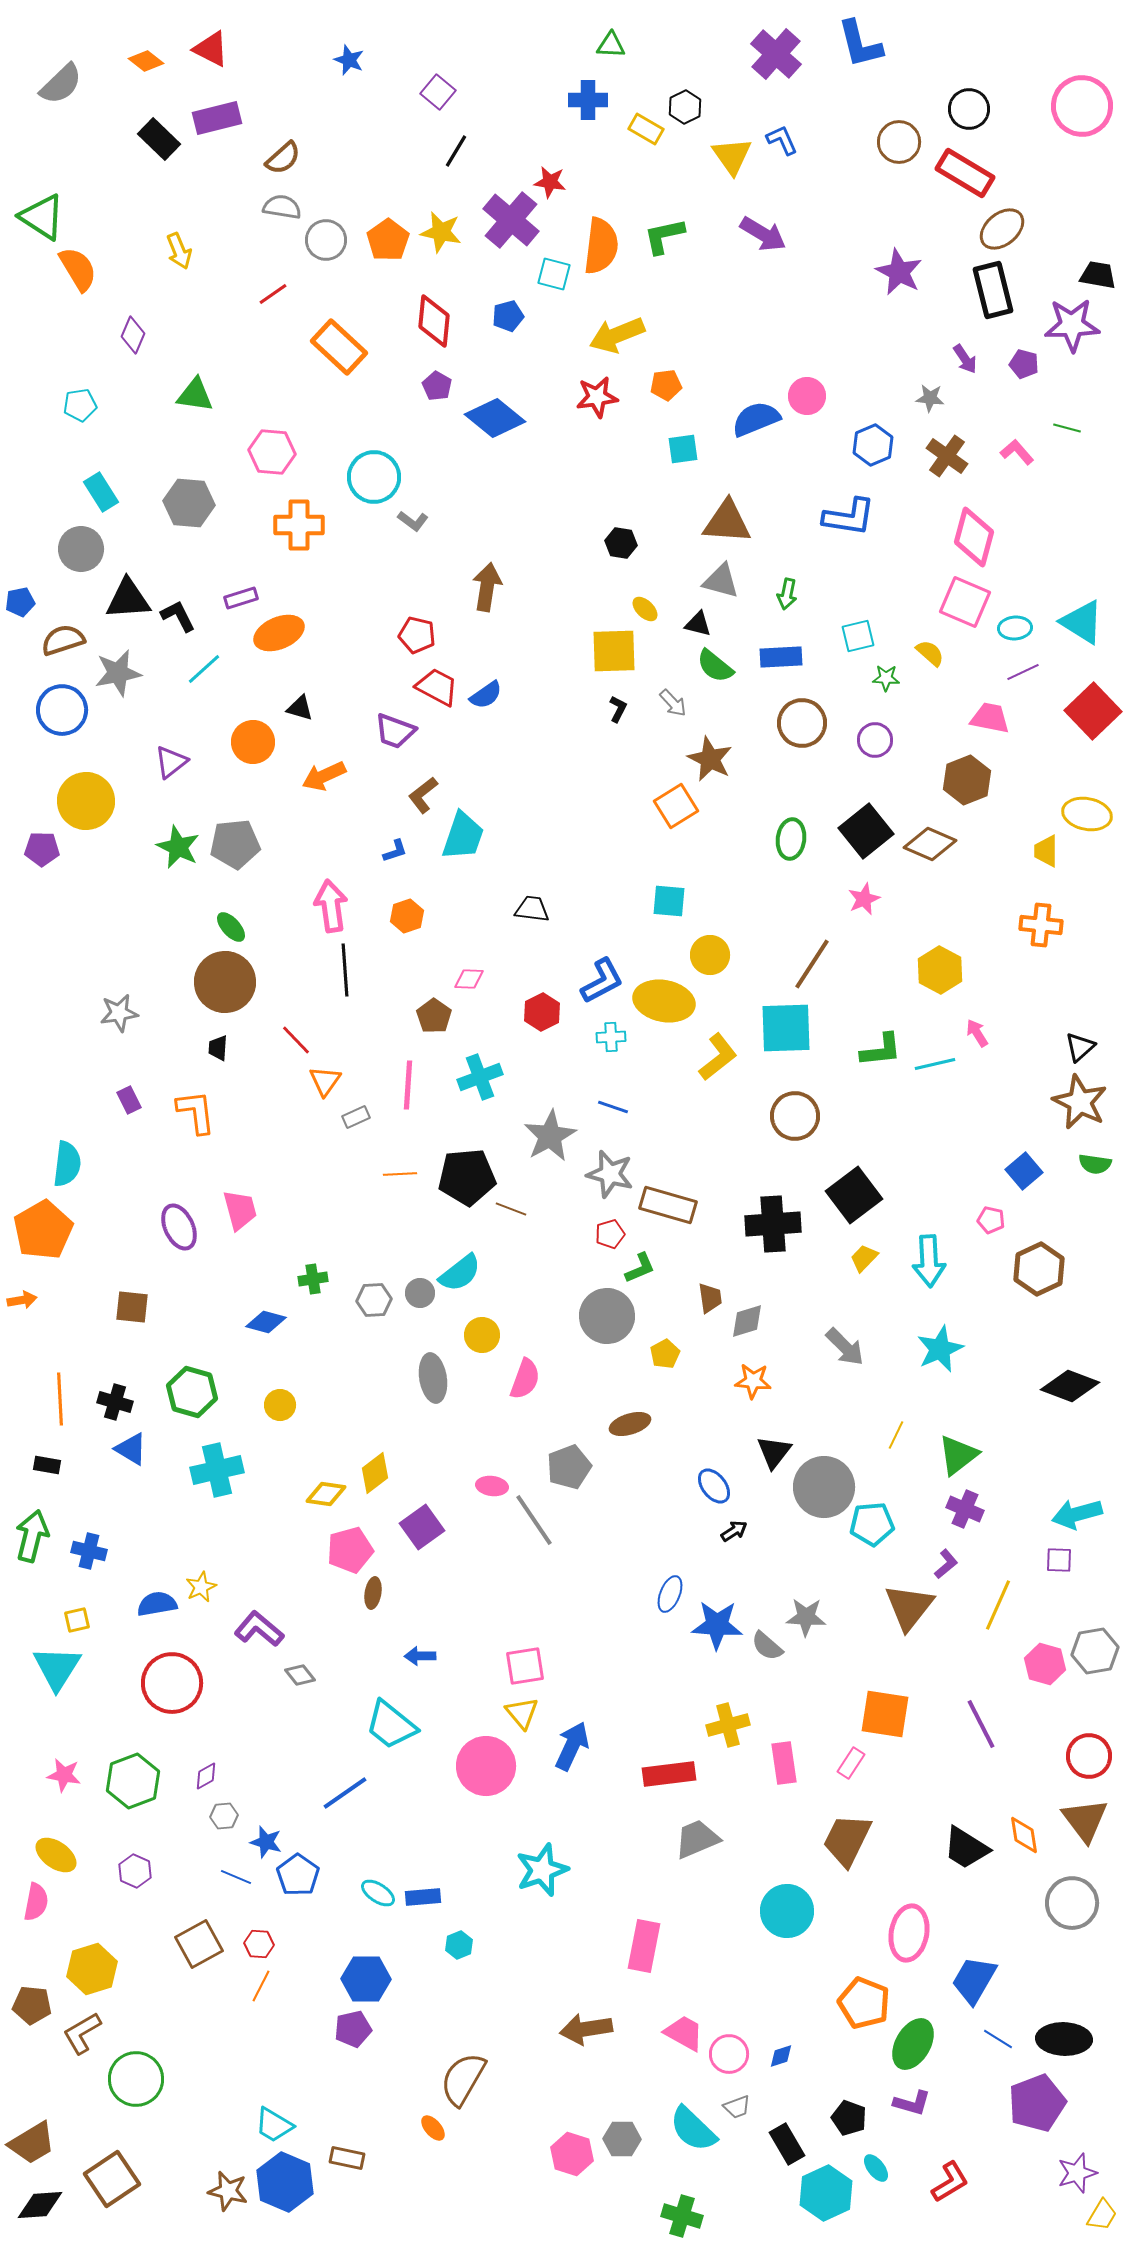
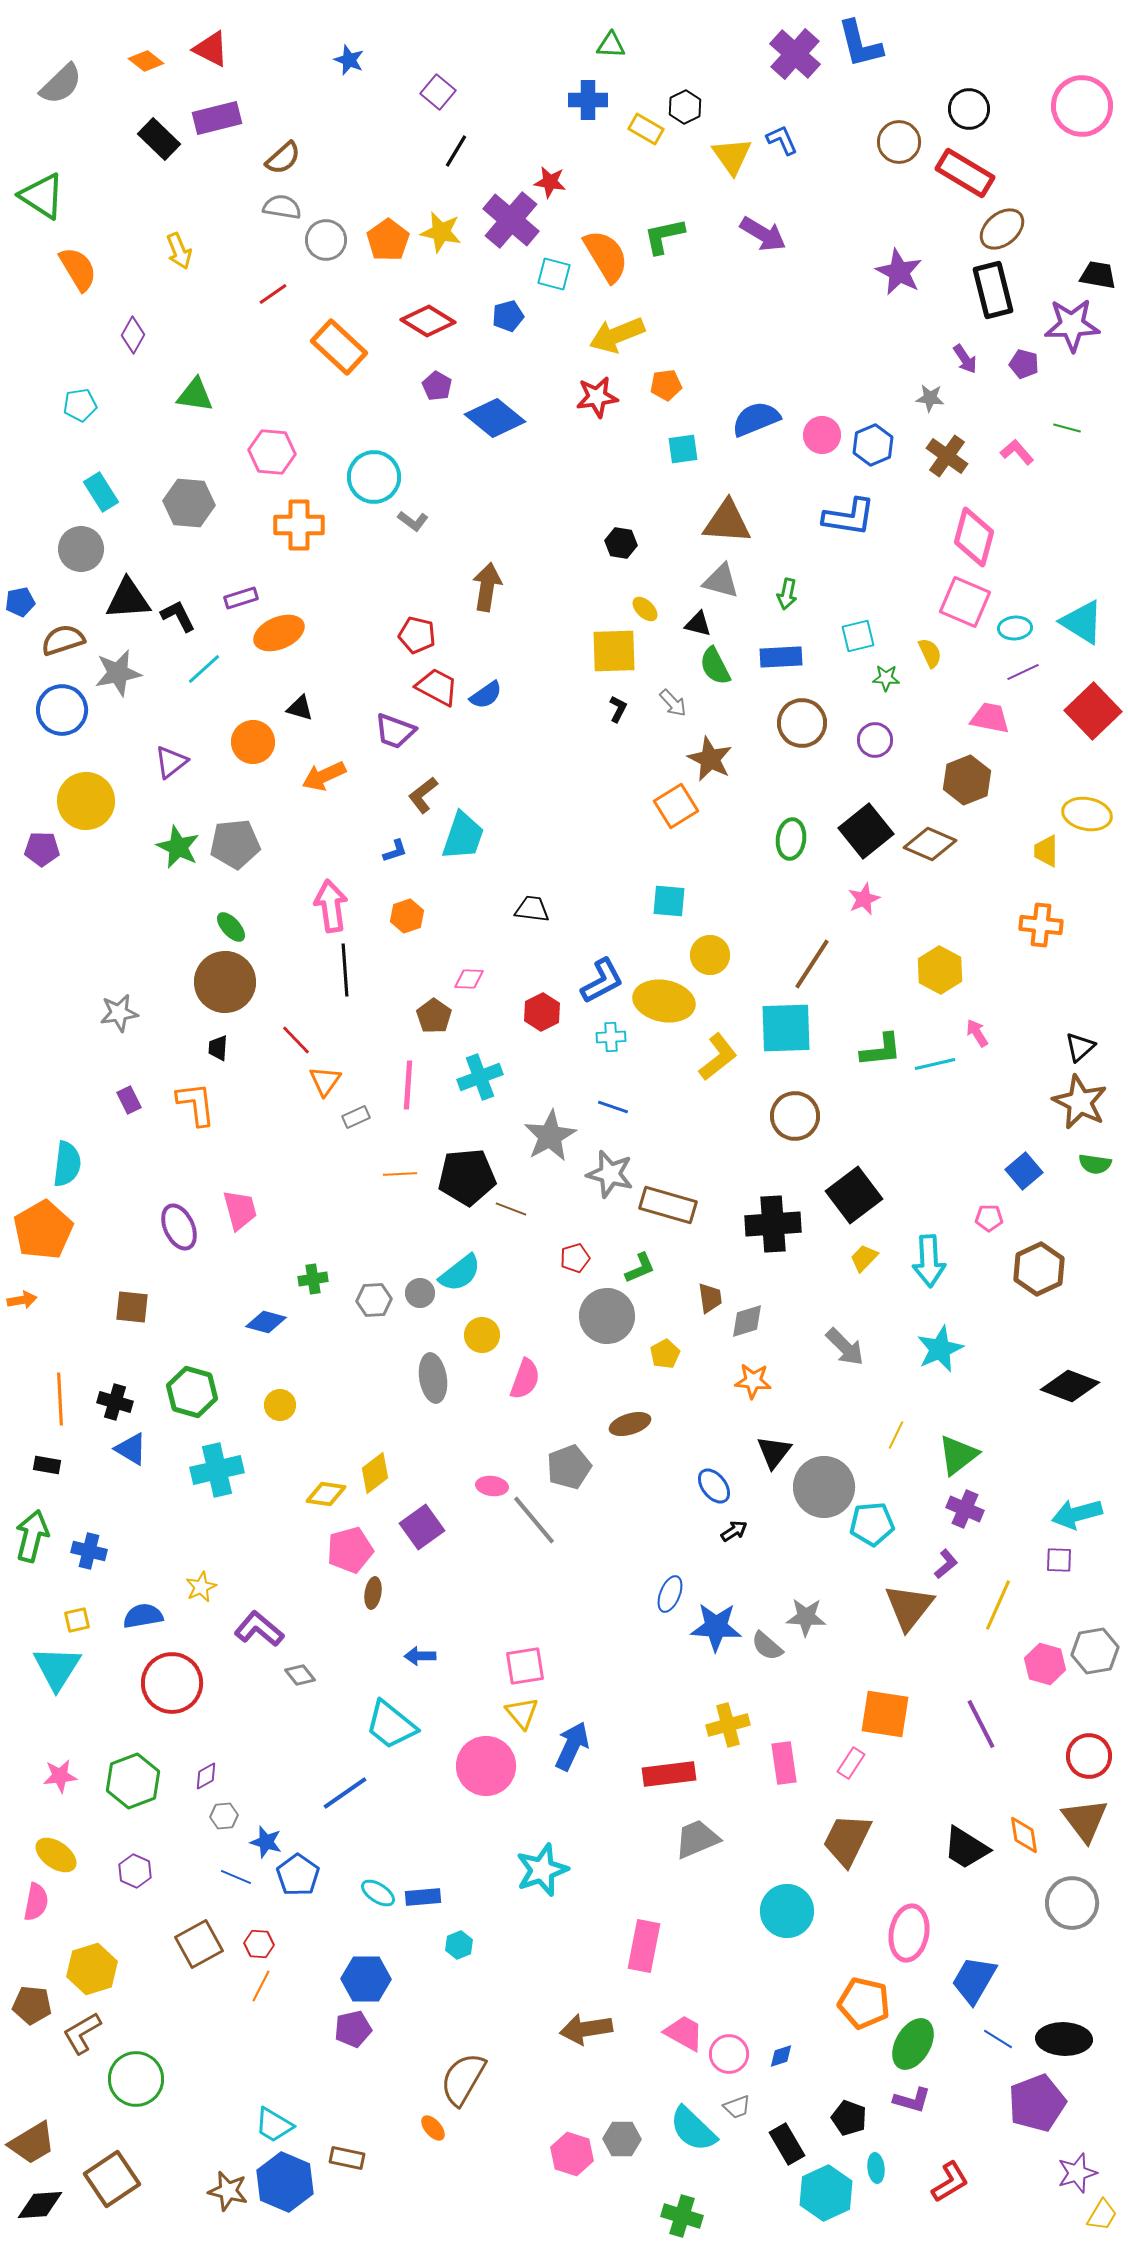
purple cross at (776, 54): moved 19 px right
green triangle at (42, 217): moved 21 px up
orange semicircle at (601, 246): moved 5 px right, 10 px down; rotated 38 degrees counterclockwise
red diamond at (434, 321): moved 6 px left; rotated 64 degrees counterclockwise
purple diamond at (133, 335): rotated 6 degrees clockwise
pink circle at (807, 396): moved 15 px right, 39 px down
yellow semicircle at (930, 653): rotated 24 degrees clockwise
green semicircle at (715, 666): rotated 24 degrees clockwise
orange L-shape at (196, 1112): moved 8 px up
pink pentagon at (991, 1220): moved 2 px left, 2 px up; rotated 12 degrees counterclockwise
red pentagon at (610, 1234): moved 35 px left, 24 px down
gray line at (534, 1520): rotated 6 degrees counterclockwise
blue semicircle at (157, 1604): moved 14 px left, 12 px down
blue star at (717, 1625): moved 1 px left, 2 px down
pink star at (64, 1775): moved 4 px left, 1 px down; rotated 16 degrees counterclockwise
orange pentagon at (864, 2003): rotated 9 degrees counterclockwise
purple L-shape at (912, 2103): moved 3 px up
cyan ellipse at (876, 2168): rotated 32 degrees clockwise
